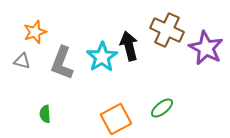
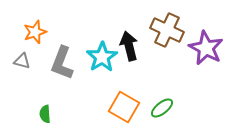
orange square: moved 8 px right, 12 px up; rotated 32 degrees counterclockwise
